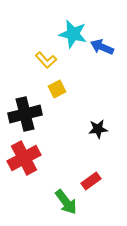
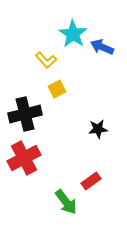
cyan star: rotated 20 degrees clockwise
